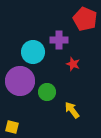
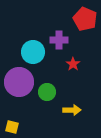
red star: rotated 16 degrees clockwise
purple circle: moved 1 px left, 1 px down
yellow arrow: rotated 126 degrees clockwise
